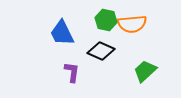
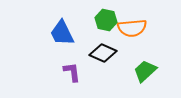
orange semicircle: moved 4 px down
black diamond: moved 2 px right, 2 px down
purple L-shape: rotated 15 degrees counterclockwise
